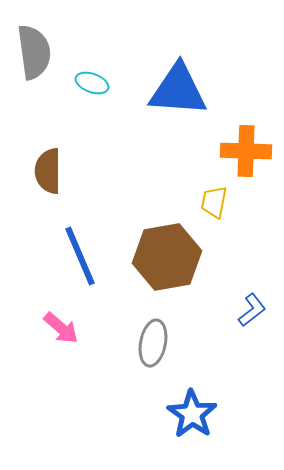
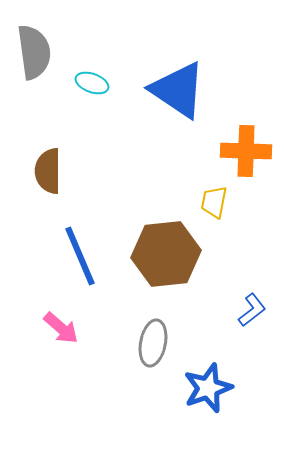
blue triangle: rotated 30 degrees clockwise
brown hexagon: moved 1 px left, 3 px up; rotated 4 degrees clockwise
blue star: moved 16 px right, 26 px up; rotated 18 degrees clockwise
